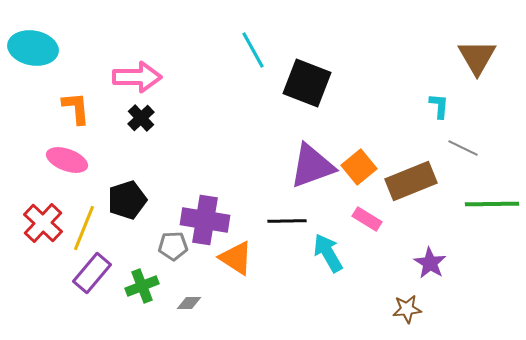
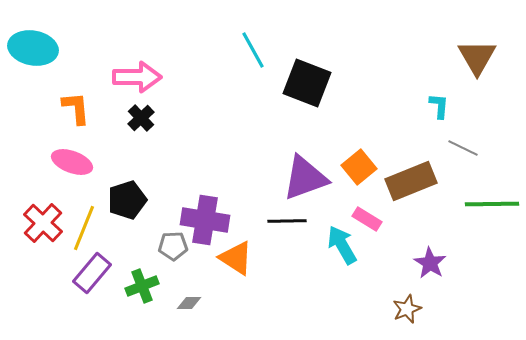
pink ellipse: moved 5 px right, 2 px down
purple triangle: moved 7 px left, 12 px down
cyan arrow: moved 14 px right, 8 px up
brown star: rotated 16 degrees counterclockwise
